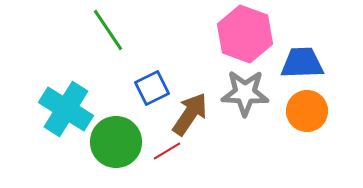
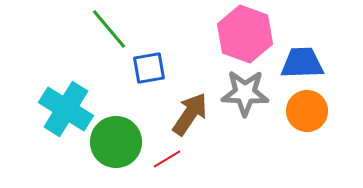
green line: moved 1 px right, 1 px up; rotated 6 degrees counterclockwise
blue square: moved 3 px left, 20 px up; rotated 16 degrees clockwise
red line: moved 8 px down
